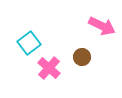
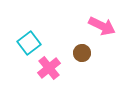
brown circle: moved 4 px up
pink cross: rotated 10 degrees clockwise
